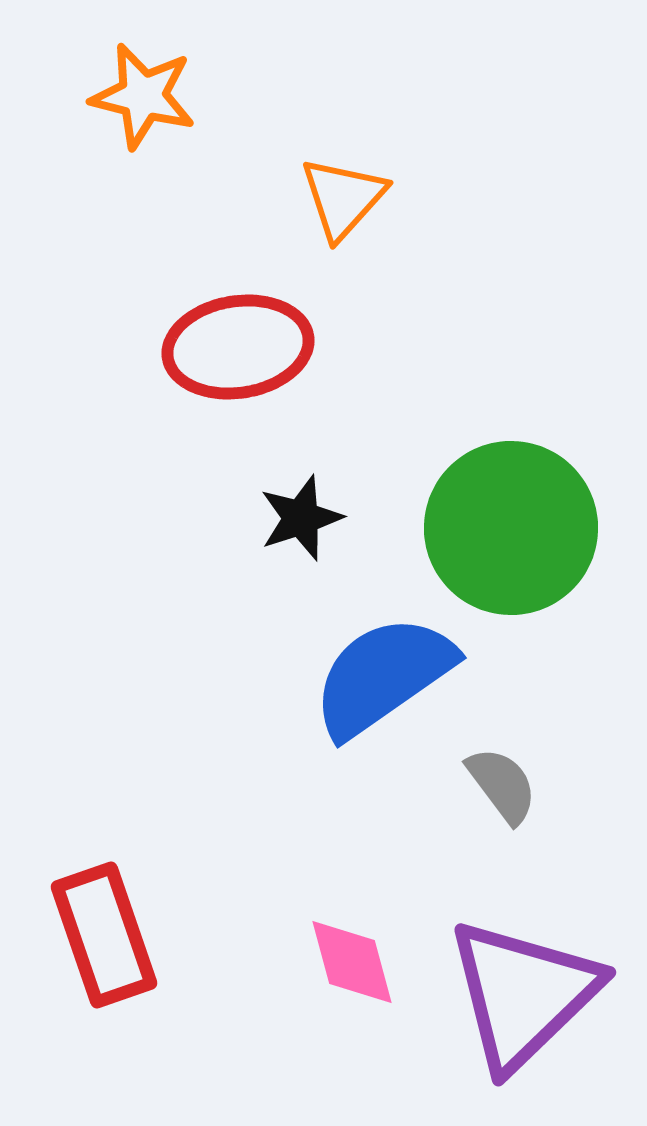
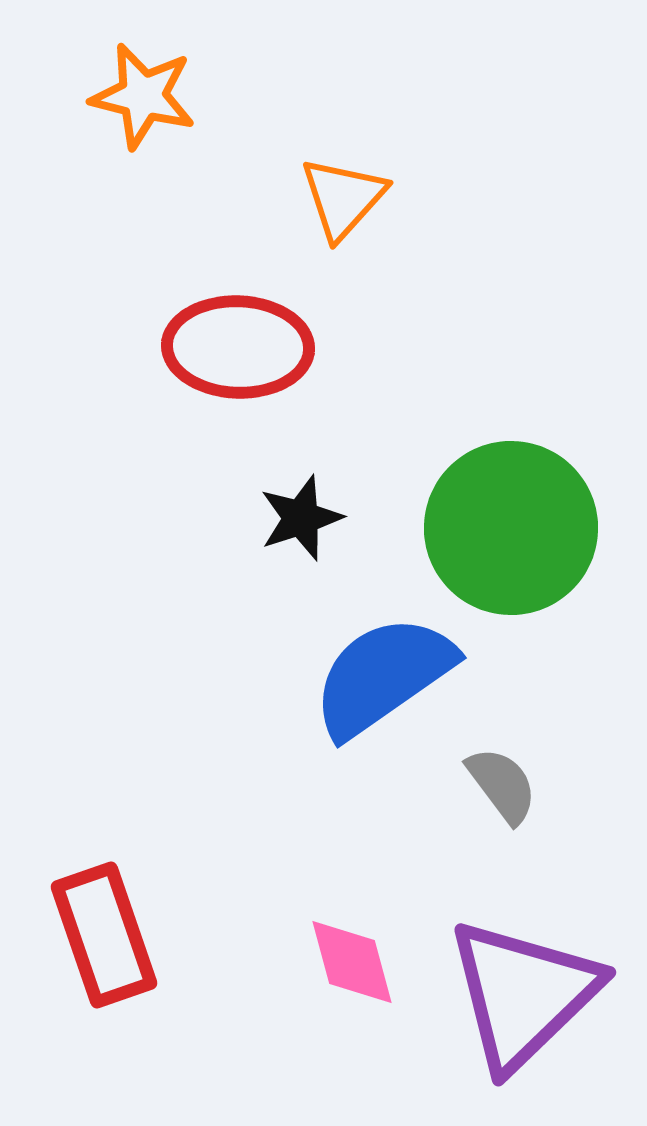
red ellipse: rotated 11 degrees clockwise
